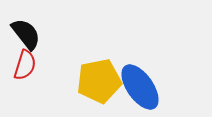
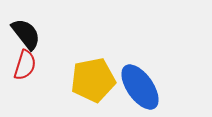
yellow pentagon: moved 6 px left, 1 px up
